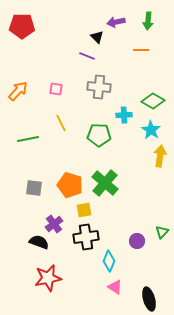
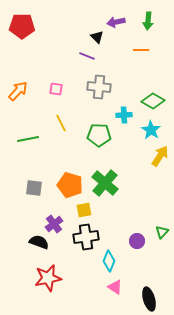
yellow arrow: rotated 25 degrees clockwise
